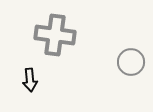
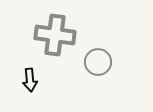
gray circle: moved 33 px left
